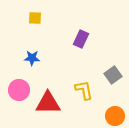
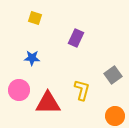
yellow square: rotated 16 degrees clockwise
purple rectangle: moved 5 px left, 1 px up
yellow L-shape: moved 2 px left; rotated 25 degrees clockwise
